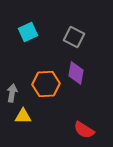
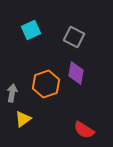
cyan square: moved 3 px right, 2 px up
orange hexagon: rotated 16 degrees counterclockwise
yellow triangle: moved 3 px down; rotated 36 degrees counterclockwise
